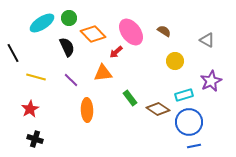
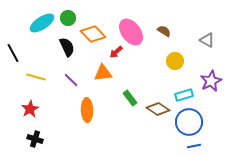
green circle: moved 1 px left
